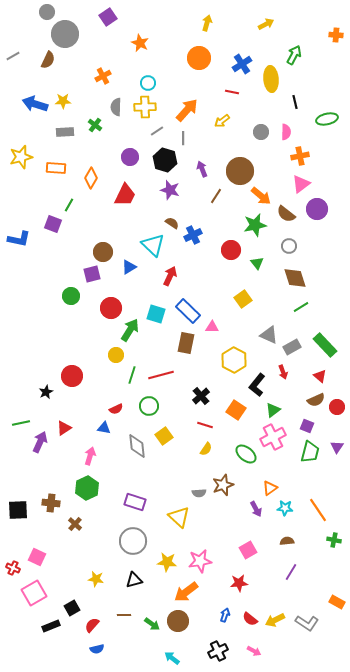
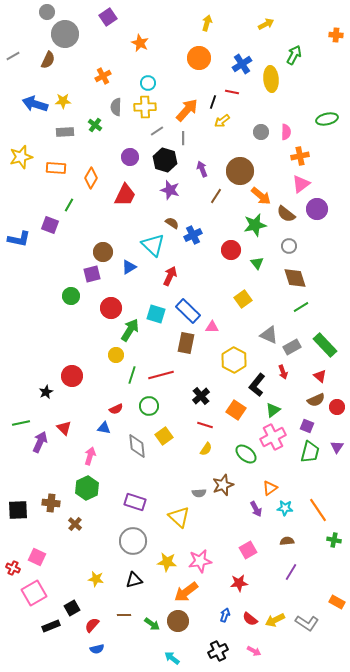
black line at (295, 102): moved 82 px left; rotated 32 degrees clockwise
purple square at (53, 224): moved 3 px left, 1 px down
red triangle at (64, 428): rotated 42 degrees counterclockwise
